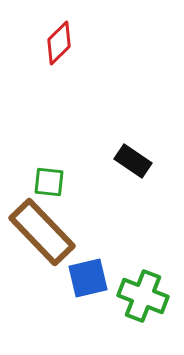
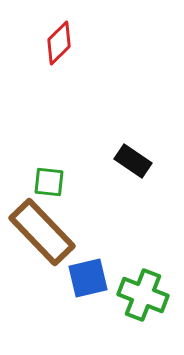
green cross: moved 1 px up
